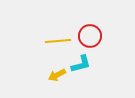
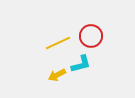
red circle: moved 1 px right
yellow line: moved 2 px down; rotated 20 degrees counterclockwise
